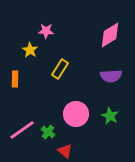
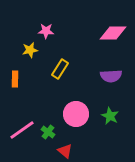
pink diamond: moved 3 px right, 2 px up; rotated 32 degrees clockwise
yellow star: rotated 28 degrees clockwise
